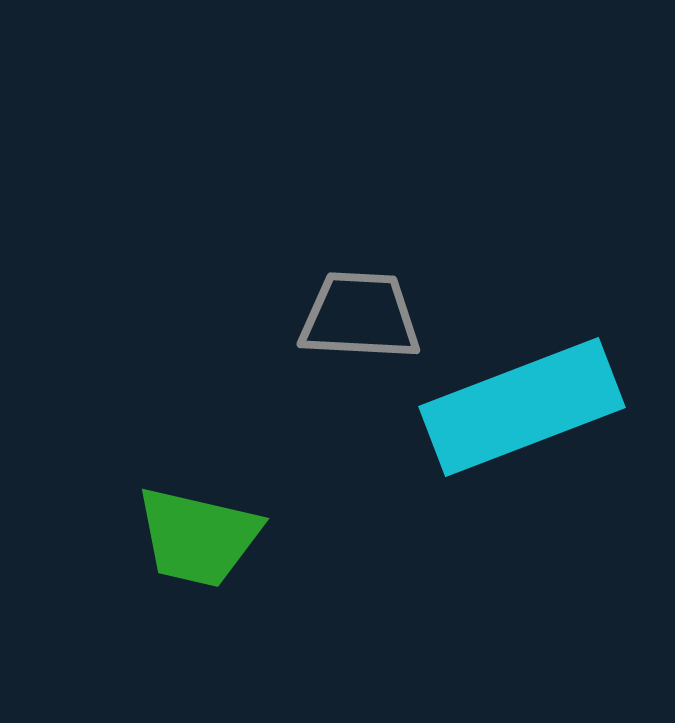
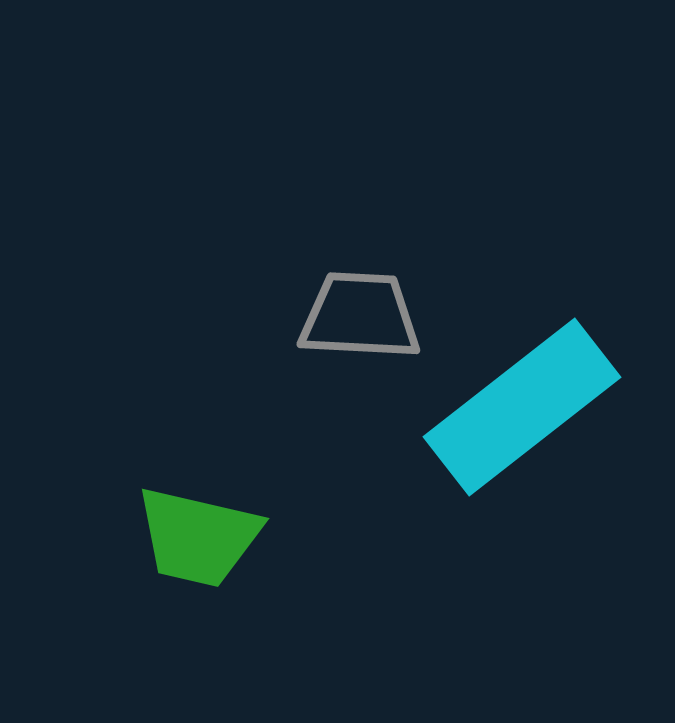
cyan rectangle: rotated 17 degrees counterclockwise
